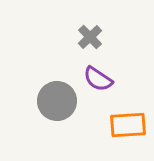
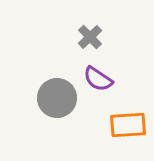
gray circle: moved 3 px up
